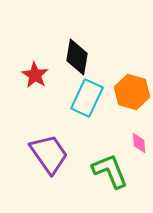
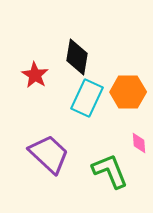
orange hexagon: moved 4 px left; rotated 16 degrees counterclockwise
purple trapezoid: rotated 12 degrees counterclockwise
